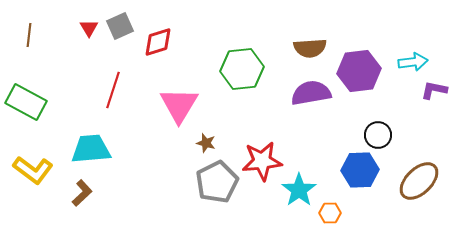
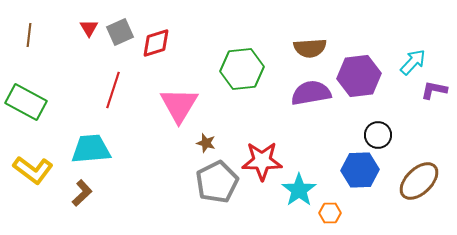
gray square: moved 6 px down
red diamond: moved 2 px left, 1 px down
cyan arrow: rotated 40 degrees counterclockwise
purple hexagon: moved 5 px down
red star: rotated 6 degrees clockwise
